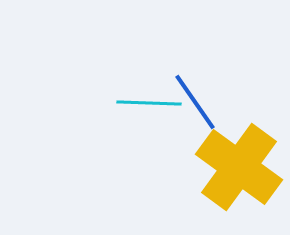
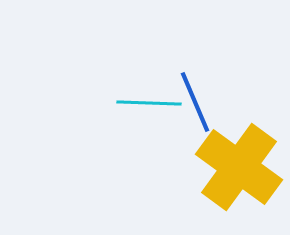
blue line: rotated 12 degrees clockwise
